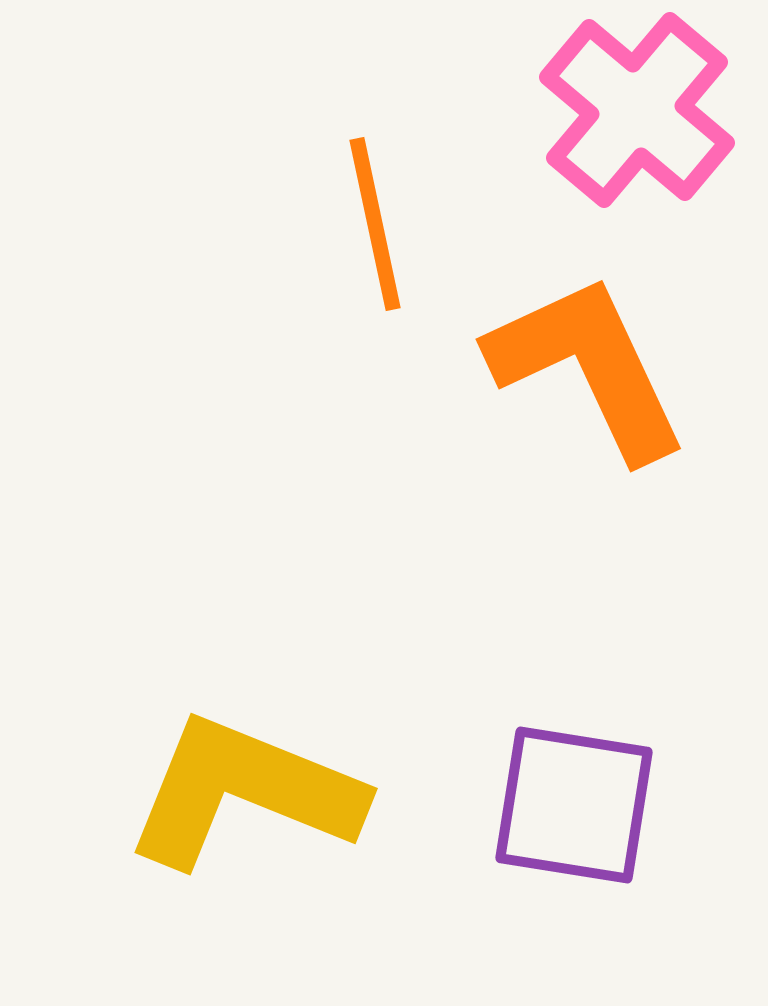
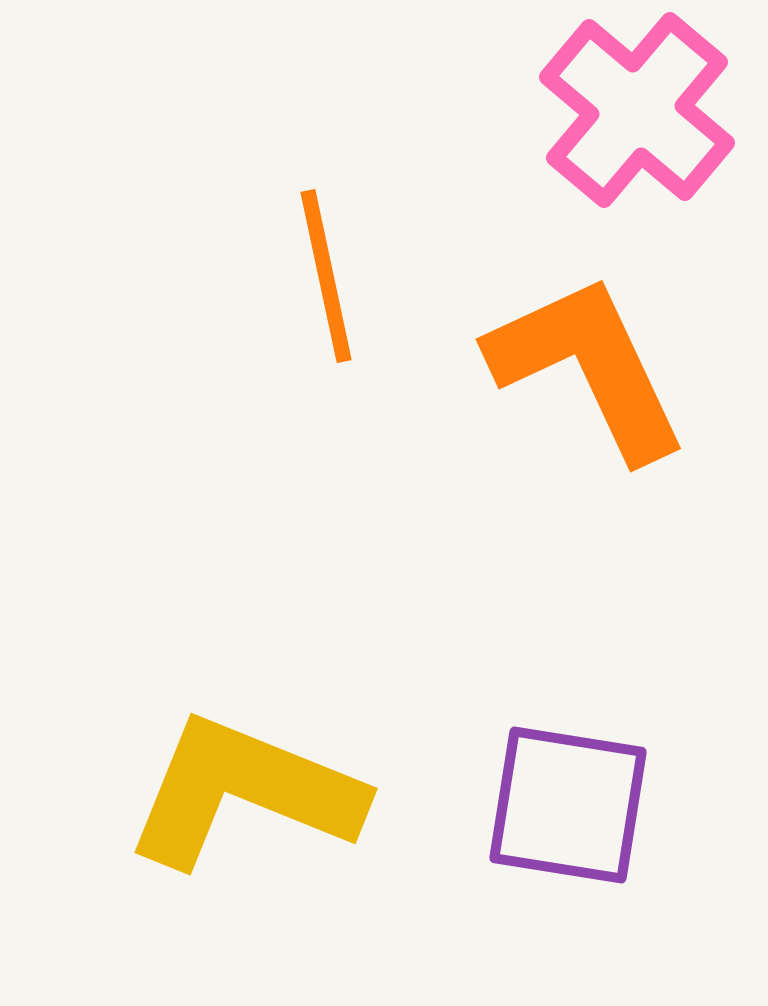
orange line: moved 49 px left, 52 px down
purple square: moved 6 px left
